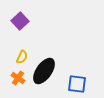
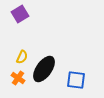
purple square: moved 7 px up; rotated 12 degrees clockwise
black ellipse: moved 2 px up
blue square: moved 1 px left, 4 px up
